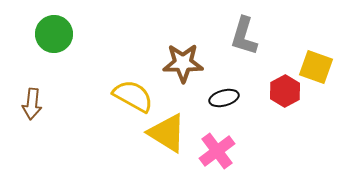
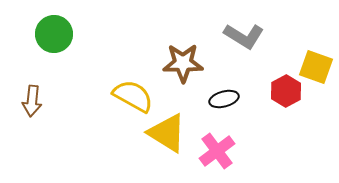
gray L-shape: rotated 75 degrees counterclockwise
red hexagon: moved 1 px right
black ellipse: moved 1 px down
brown arrow: moved 3 px up
